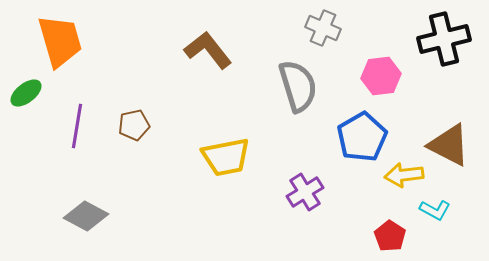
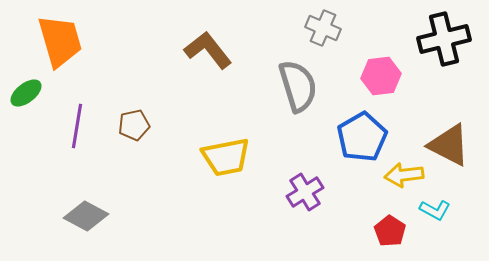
red pentagon: moved 5 px up
